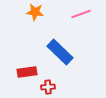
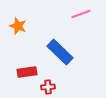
orange star: moved 17 px left, 14 px down; rotated 12 degrees clockwise
